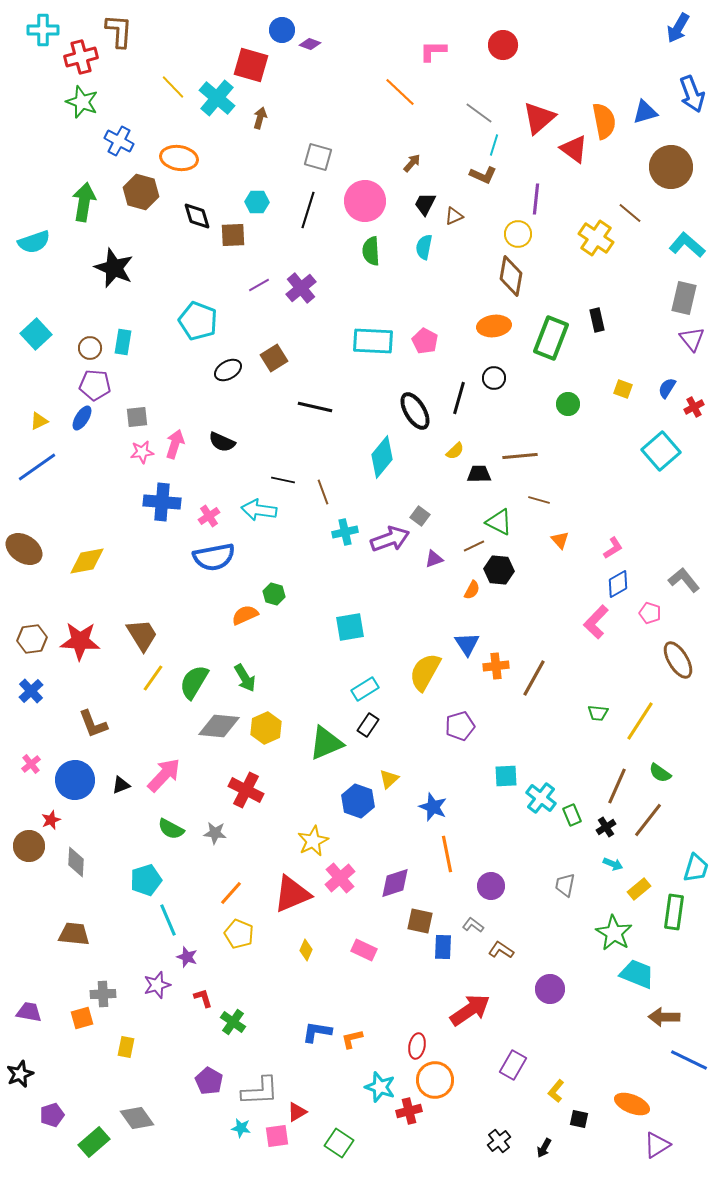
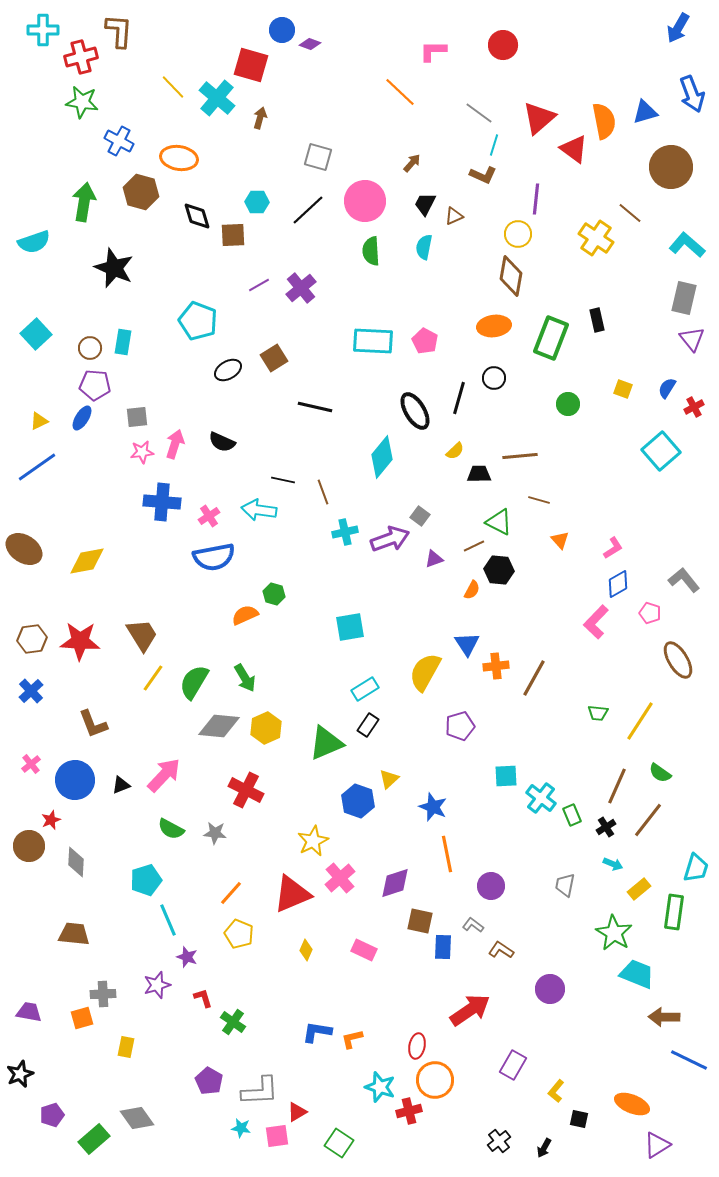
green star at (82, 102): rotated 12 degrees counterclockwise
black line at (308, 210): rotated 30 degrees clockwise
green rectangle at (94, 1142): moved 3 px up
